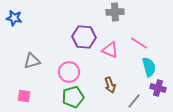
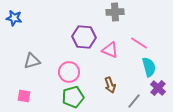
purple cross: rotated 28 degrees clockwise
